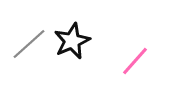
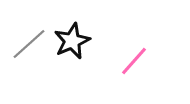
pink line: moved 1 px left
